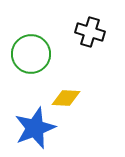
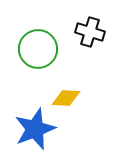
green circle: moved 7 px right, 5 px up
blue star: moved 1 px down
